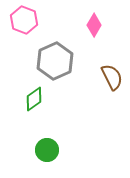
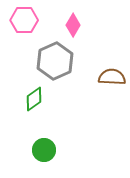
pink hexagon: rotated 20 degrees counterclockwise
pink diamond: moved 21 px left
brown semicircle: rotated 60 degrees counterclockwise
green circle: moved 3 px left
